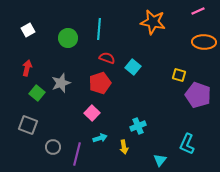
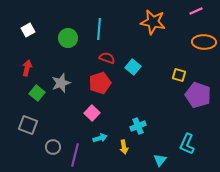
pink line: moved 2 px left
purple line: moved 2 px left, 1 px down
